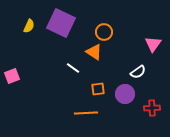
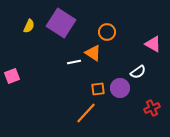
purple square: rotated 8 degrees clockwise
orange circle: moved 3 px right
pink triangle: rotated 36 degrees counterclockwise
orange triangle: moved 1 px left, 1 px down
white line: moved 1 px right, 6 px up; rotated 48 degrees counterclockwise
purple circle: moved 5 px left, 6 px up
red cross: rotated 21 degrees counterclockwise
orange line: rotated 45 degrees counterclockwise
